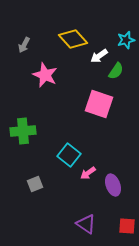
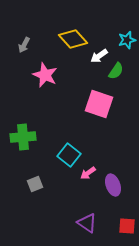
cyan star: moved 1 px right
green cross: moved 6 px down
purple triangle: moved 1 px right, 1 px up
